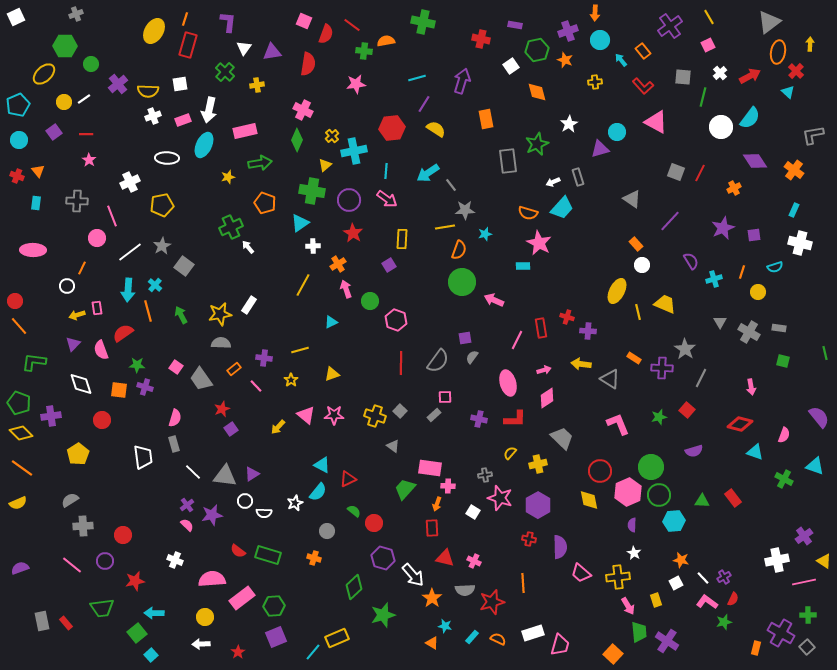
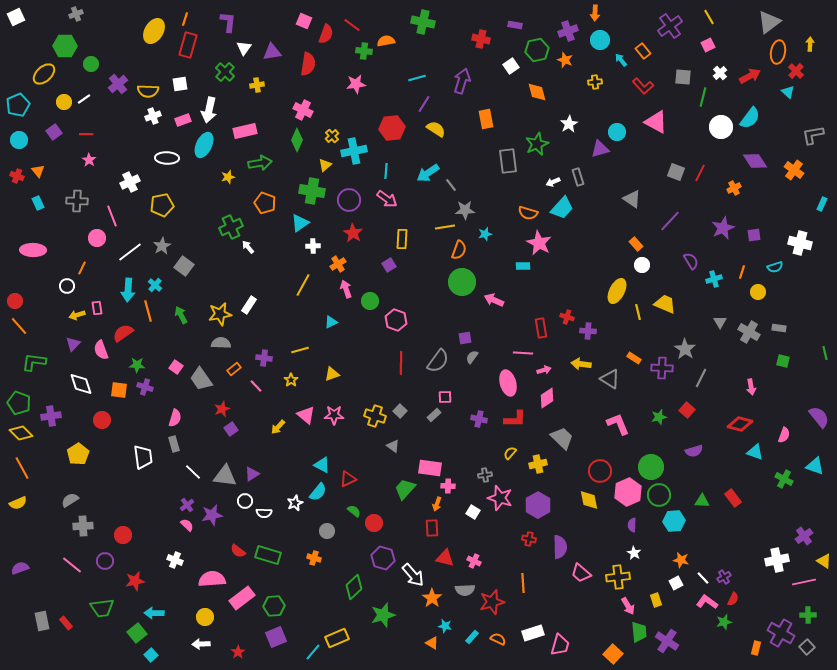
cyan rectangle at (36, 203): moved 2 px right; rotated 32 degrees counterclockwise
cyan rectangle at (794, 210): moved 28 px right, 6 px up
pink line at (517, 340): moved 6 px right, 13 px down; rotated 66 degrees clockwise
orange line at (22, 468): rotated 25 degrees clockwise
